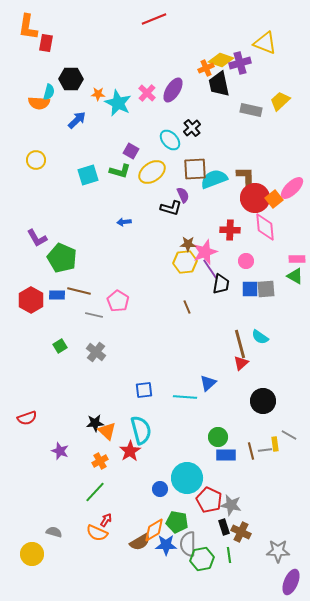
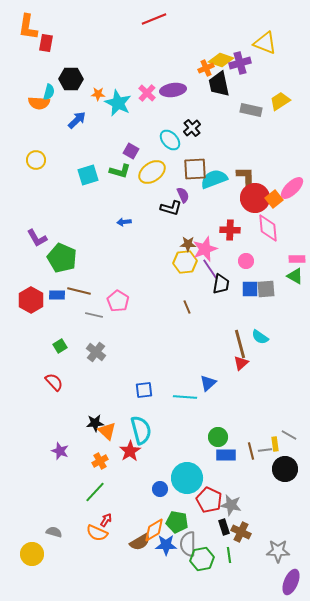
purple ellipse at (173, 90): rotated 50 degrees clockwise
yellow trapezoid at (280, 101): rotated 10 degrees clockwise
pink diamond at (265, 227): moved 3 px right, 1 px down
pink star at (205, 252): moved 3 px up
black circle at (263, 401): moved 22 px right, 68 px down
red semicircle at (27, 418): moved 27 px right, 36 px up; rotated 114 degrees counterclockwise
